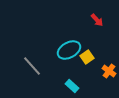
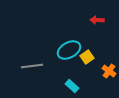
red arrow: rotated 136 degrees clockwise
gray line: rotated 55 degrees counterclockwise
